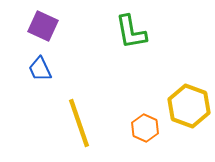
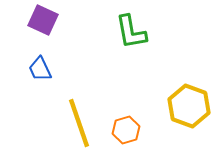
purple square: moved 6 px up
orange hexagon: moved 19 px left, 2 px down; rotated 20 degrees clockwise
